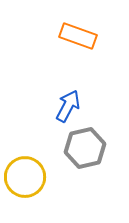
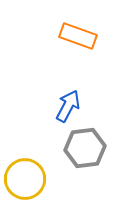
gray hexagon: rotated 6 degrees clockwise
yellow circle: moved 2 px down
